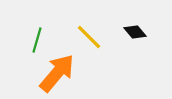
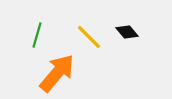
black diamond: moved 8 px left
green line: moved 5 px up
